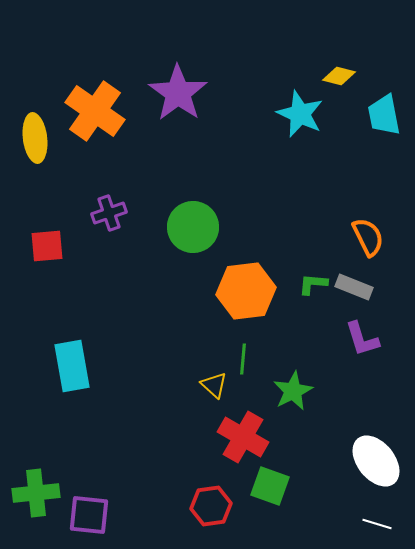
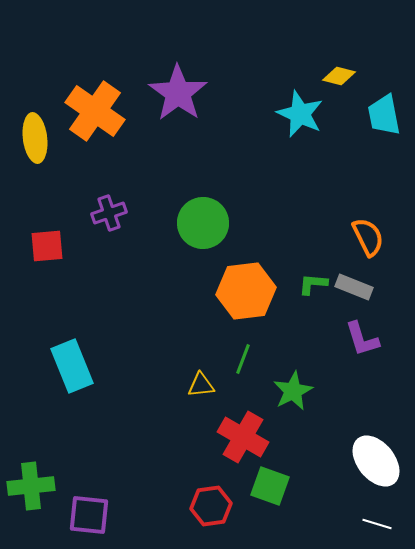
green circle: moved 10 px right, 4 px up
green line: rotated 16 degrees clockwise
cyan rectangle: rotated 12 degrees counterclockwise
yellow triangle: moved 13 px left; rotated 48 degrees counterclockwise
green cross: moved 5 px left, 7 px up
